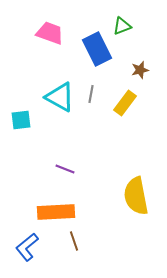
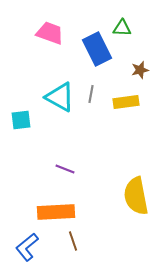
green triangle: moved 2 px down; rotated 24 degrees clockwise
yellow rectangle: moved 1 px right, 1 px up; rotated 45 degrees clockwise
brown line: moved 1 px left
